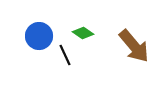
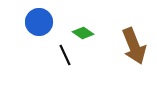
blue circle: moved 14 px up
brown arrow: rotated 18 degrees clockwise
